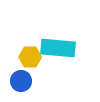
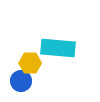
yellow hexagon: moved 6 px down
